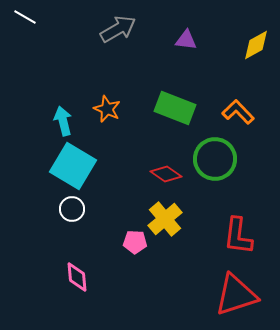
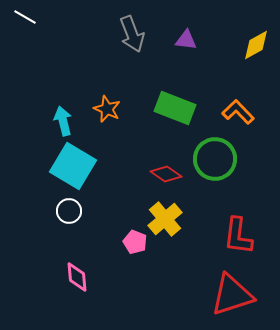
gray arrow: moved 14 px right, 5 px down; rotated 99 degrees clockwise
white circle: moved 3 px left, 2 px down
pink pentagon: rotated 20 degrees clockwise
red triangle: moved 4 px left
